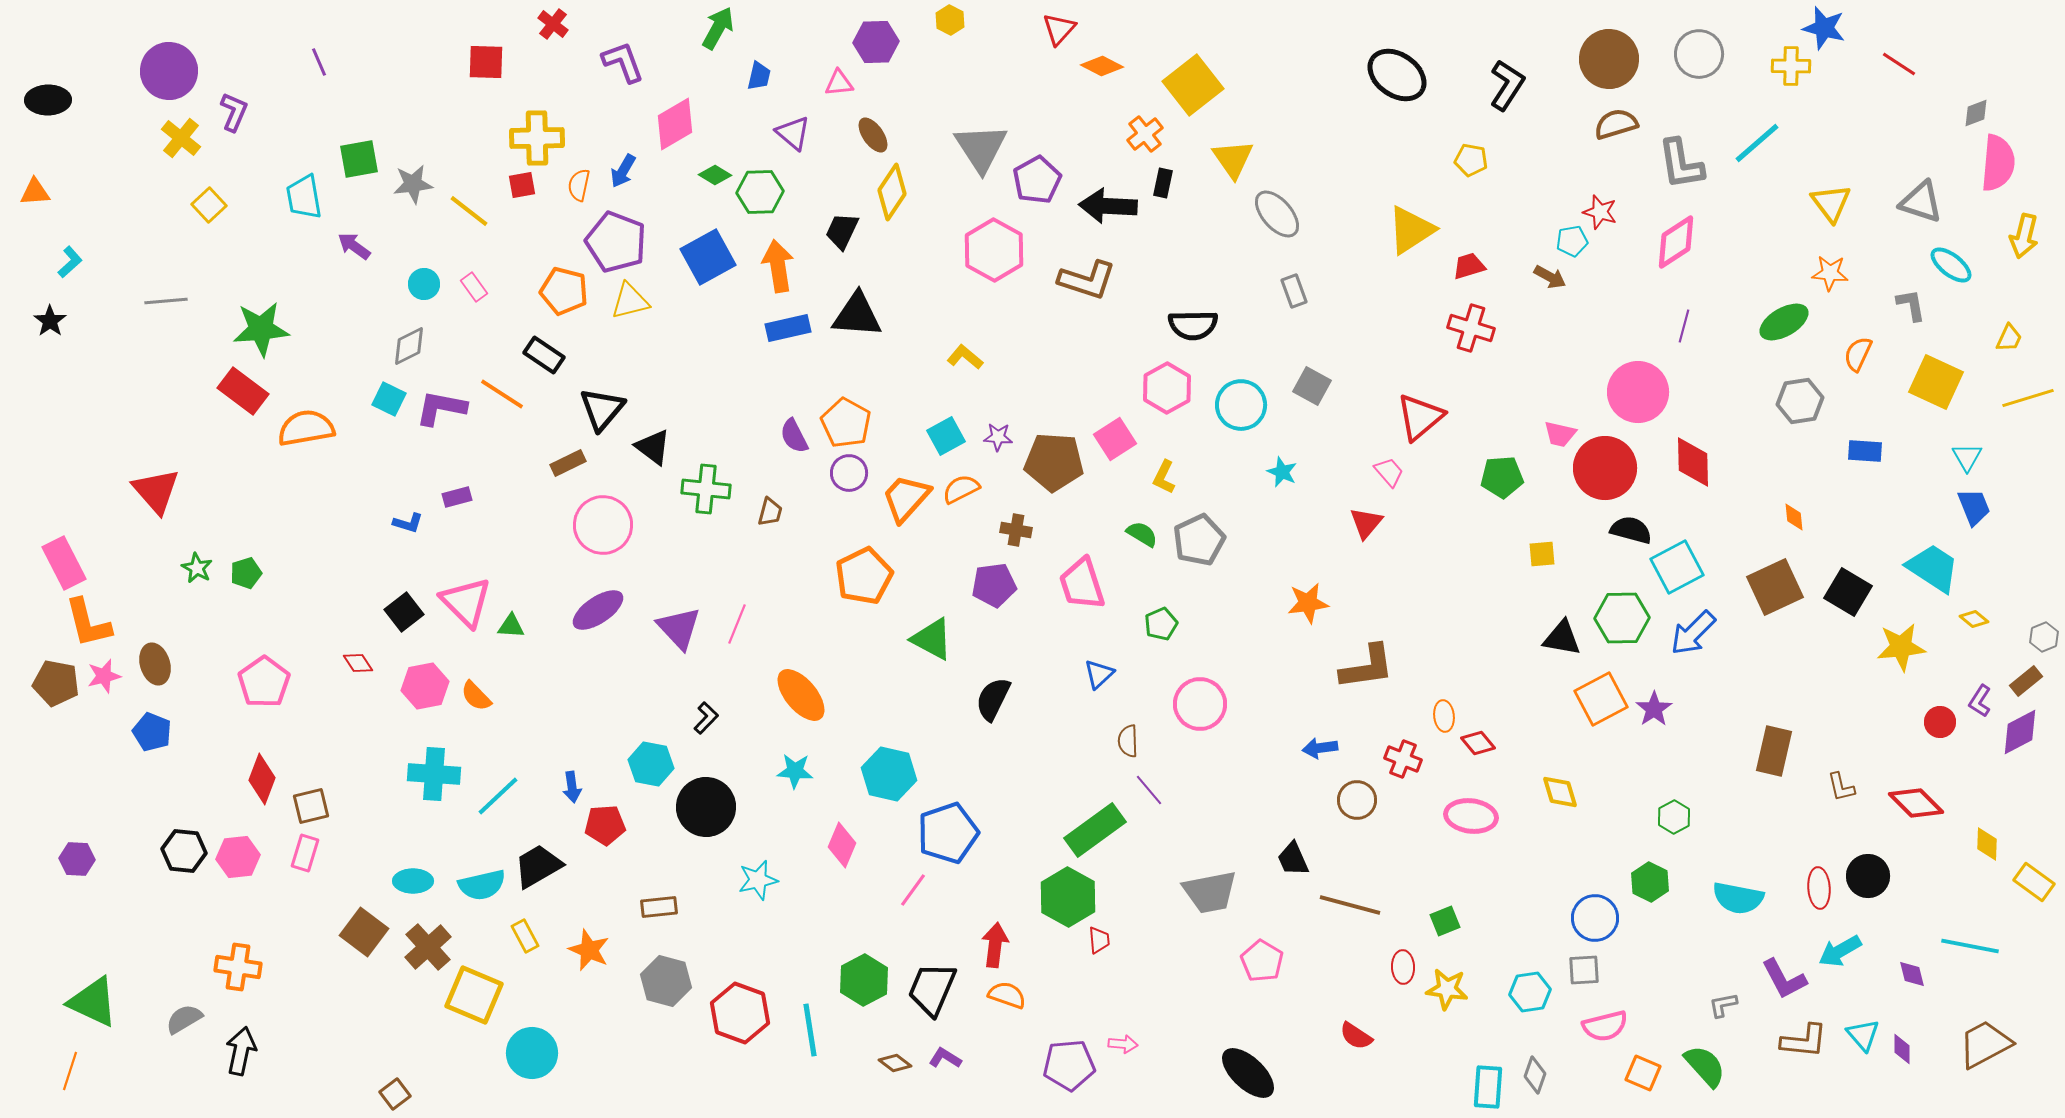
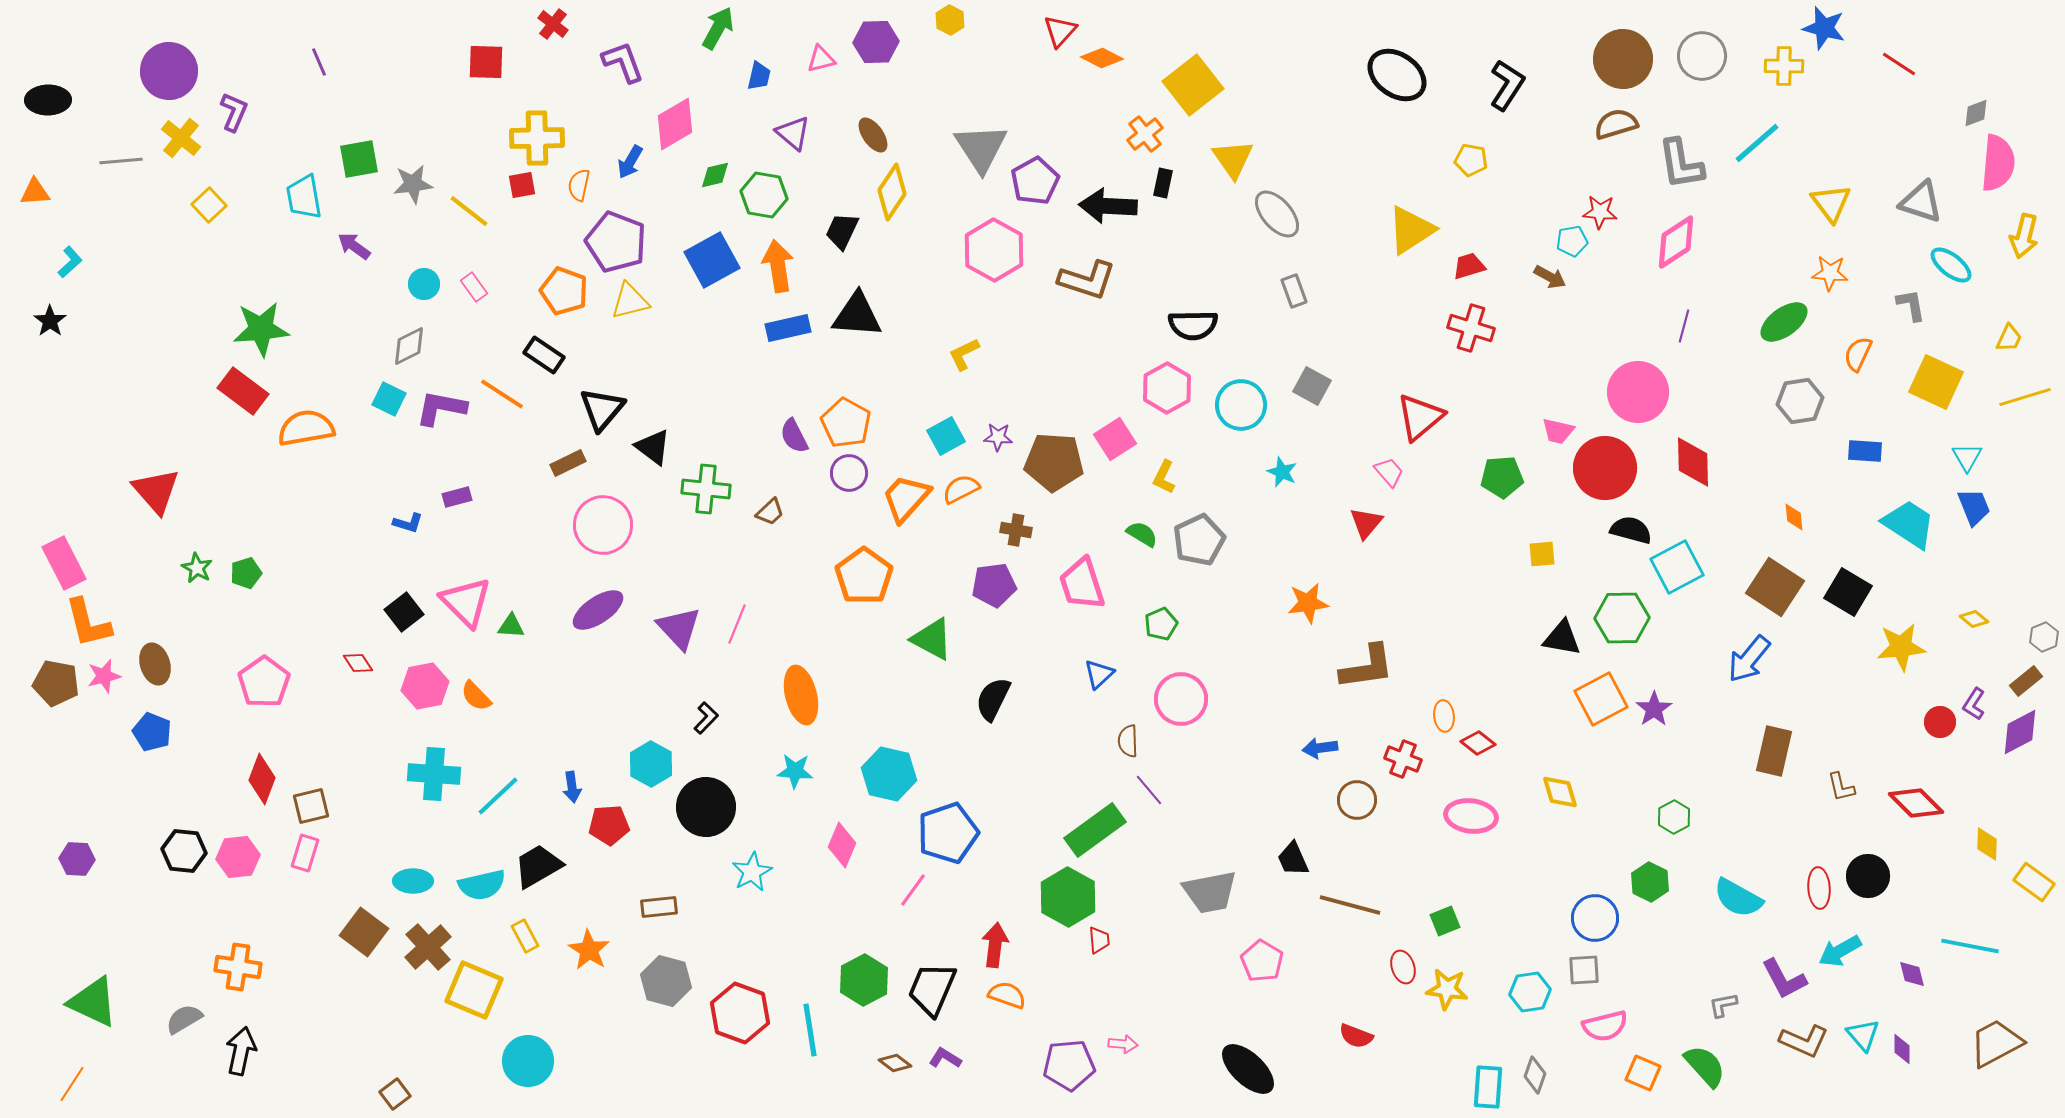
red triangle at (1059, 29): moved 1 px right, 2 px down
gray circle at (1699, 54): moved 3 px right, 2 px down
brown circle at (1609, 59): moved 14 px right
orange diamond at (1102, 66): moved 8 px up
yellow cross at (1791, 66): moved 7 px left
pink triangle at (839, 83): moved 18 px left, 24 px up; rotated 8 degrees counterclockwise
blue arrow at (623, 171): moved 7 px right, 9 px up
green diamond at (715, 175): rotated 44 degrees counterclockwise
purple pentagon at (1037, 180): moved 2 px left, 1 px down
green hexagon at (760, 192): moved 4 px right, 3 px down; rotated 12 degrees clockwise
red star at (1600, 212): rotated 12 degrees counterclockwise
blue square at (708, 257): moved 4 px right, 3 px down
orange pentagon at (564, 291): rotated 6 degrees clockwise
gray line at (166, 301): moved 45 px left, 140 px up
green ellipse at (1784, 322): rotated 6 degrees counterclockwise
yellow L-shape at (965, 357): moved 1 px left, 3 px up; rotated 66 degrees counterclockwise
yellow line at (2028, 398): moved 3 px left, 1 px up
pink trapezoid at (1560, 434): moved 2 px left, 3 px up
brown trapezoid at (770, 512): rotated 32 degrees clockwise
cyan trapezoid at (1933, 568): moved 24 px left, 44 px up
orange pentagon at (864, 576): rotated 10 degrees counterclockwise
brown square at (1775, 587): rotated 32 degrees counterclockwise
blue arrow at (1693, 633): moved 56 px right, 26 px down; rotated 6 degrees counterclockwise
orange ellipse at (801, 695): rotated 26 degrees clockwise
purple L-shape at (1980, 701): moved 6 px left, 3 px down
pink circle at (1200, 704): moved 19 px left, 5 px up
red diamond at (1478, 743): rotated 12 degrees counterclockwise
cyan hexagon at (651, 764): rotated 18 degrees clockwise
red pentagon at (605, 825): moved 4 px right
cyan star at (758, 880): moved 6 px left, 8 px up; rotated 15 degrees counterclockwise
cyan semicircle at (1738, 898): rotated 18 degrees clockwise
orange star at (589, 950): rotated 9 degrees clockwise
red ellipse at (1403, 967): rotated 16 degrees counterclockwise
yellow square at (474, 995): moved 5 px up
red semicircle at (1356, 1036): rotated 12 degrees counterclockwise
brown L-shape at (1804, 1041): rotated 18 degrees clockwise
brown trapezoid at (1985, 1044): moved 11 px right, 1 px up
cyan circle at (532, 1053): moved 4 px left, 8 px down
orange line at (70, 1071): moved 2 px right, 13 px down; rotated 15 degrees clockwise
black ellipse at (1248, 1073): moved 4 px up
